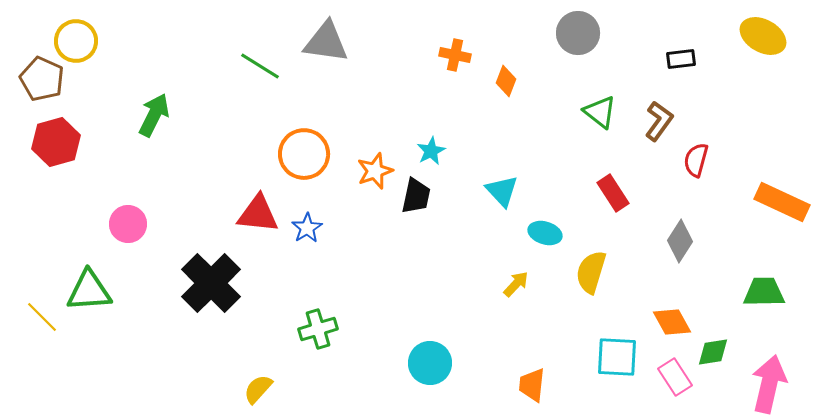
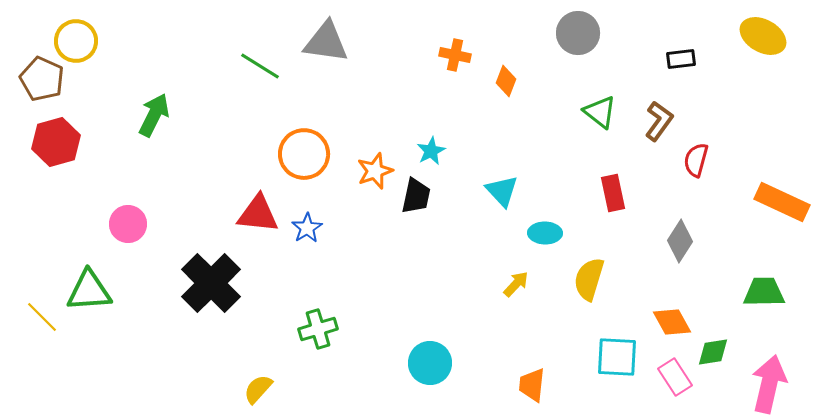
red rectangle at (613, 193): rotated 21 degrees clockwise
cyan ellipse at (545, 233): rotated 16 degrees counterclockwise
yellow semicircle at (591, 272): moved 2 px left, 7 px down
